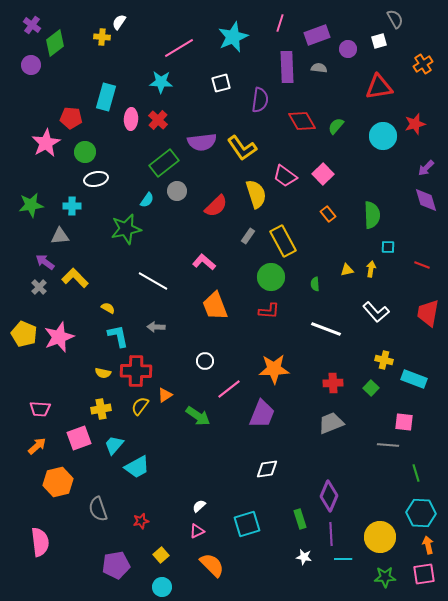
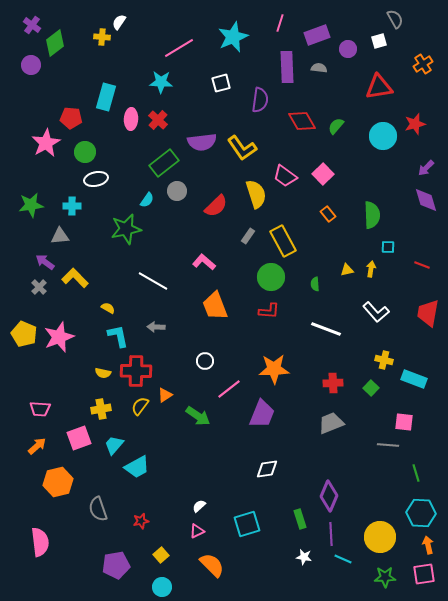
cyan line at (343, 559): rotated 24 degrees clockwise
